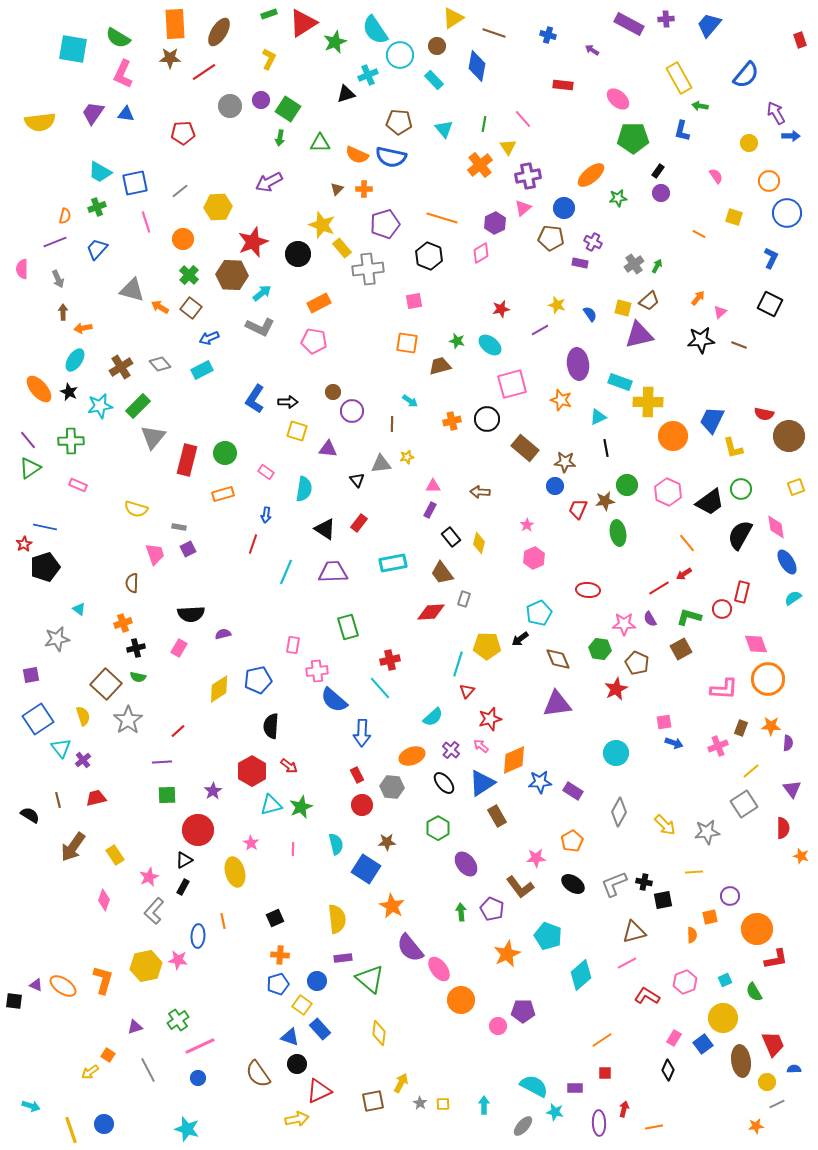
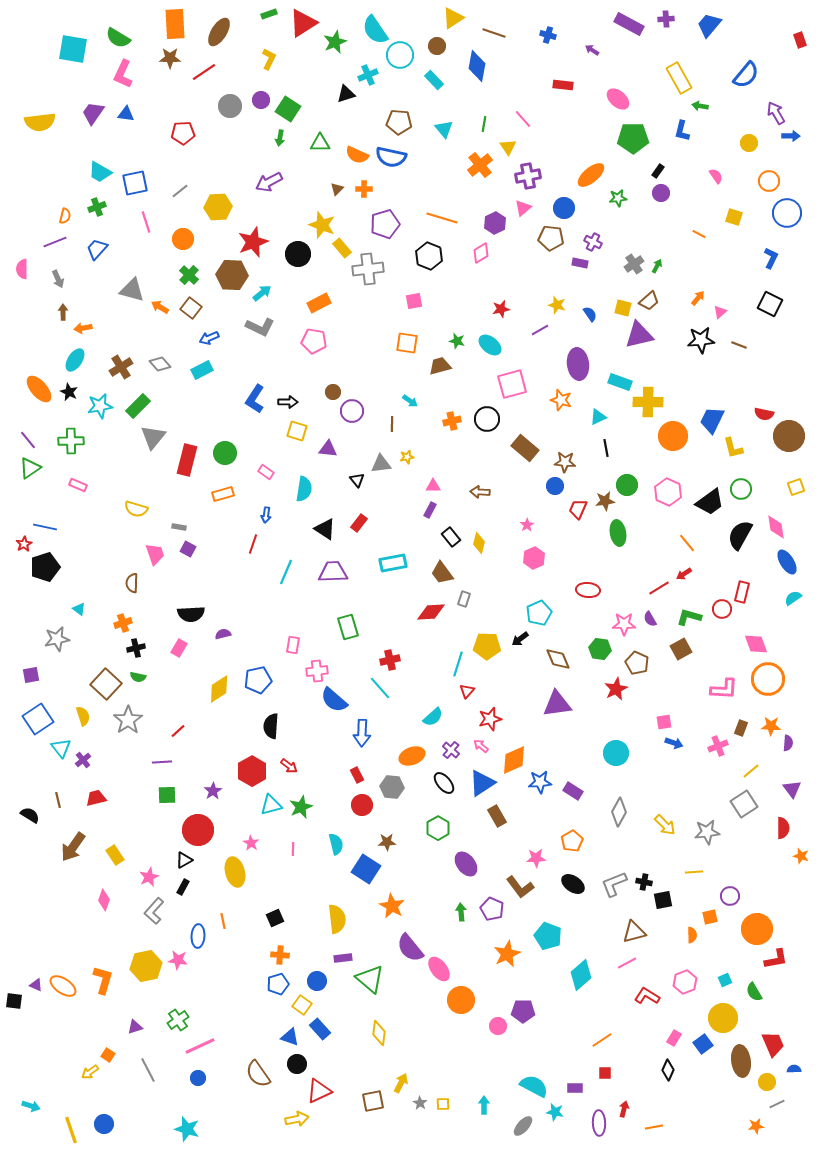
purple square at (188, 549): rotated 35 degrees counterclockwise
